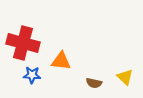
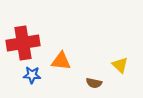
red cross: rotated 24 degrees counterclockwise
yellow triangle: moved 5 px left, 12 px up
